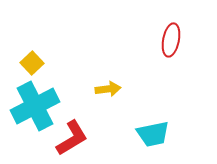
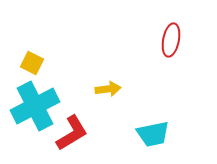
yellow square: rotated 20 degrees counterclockwise
red L-shape: moved 5 px up
